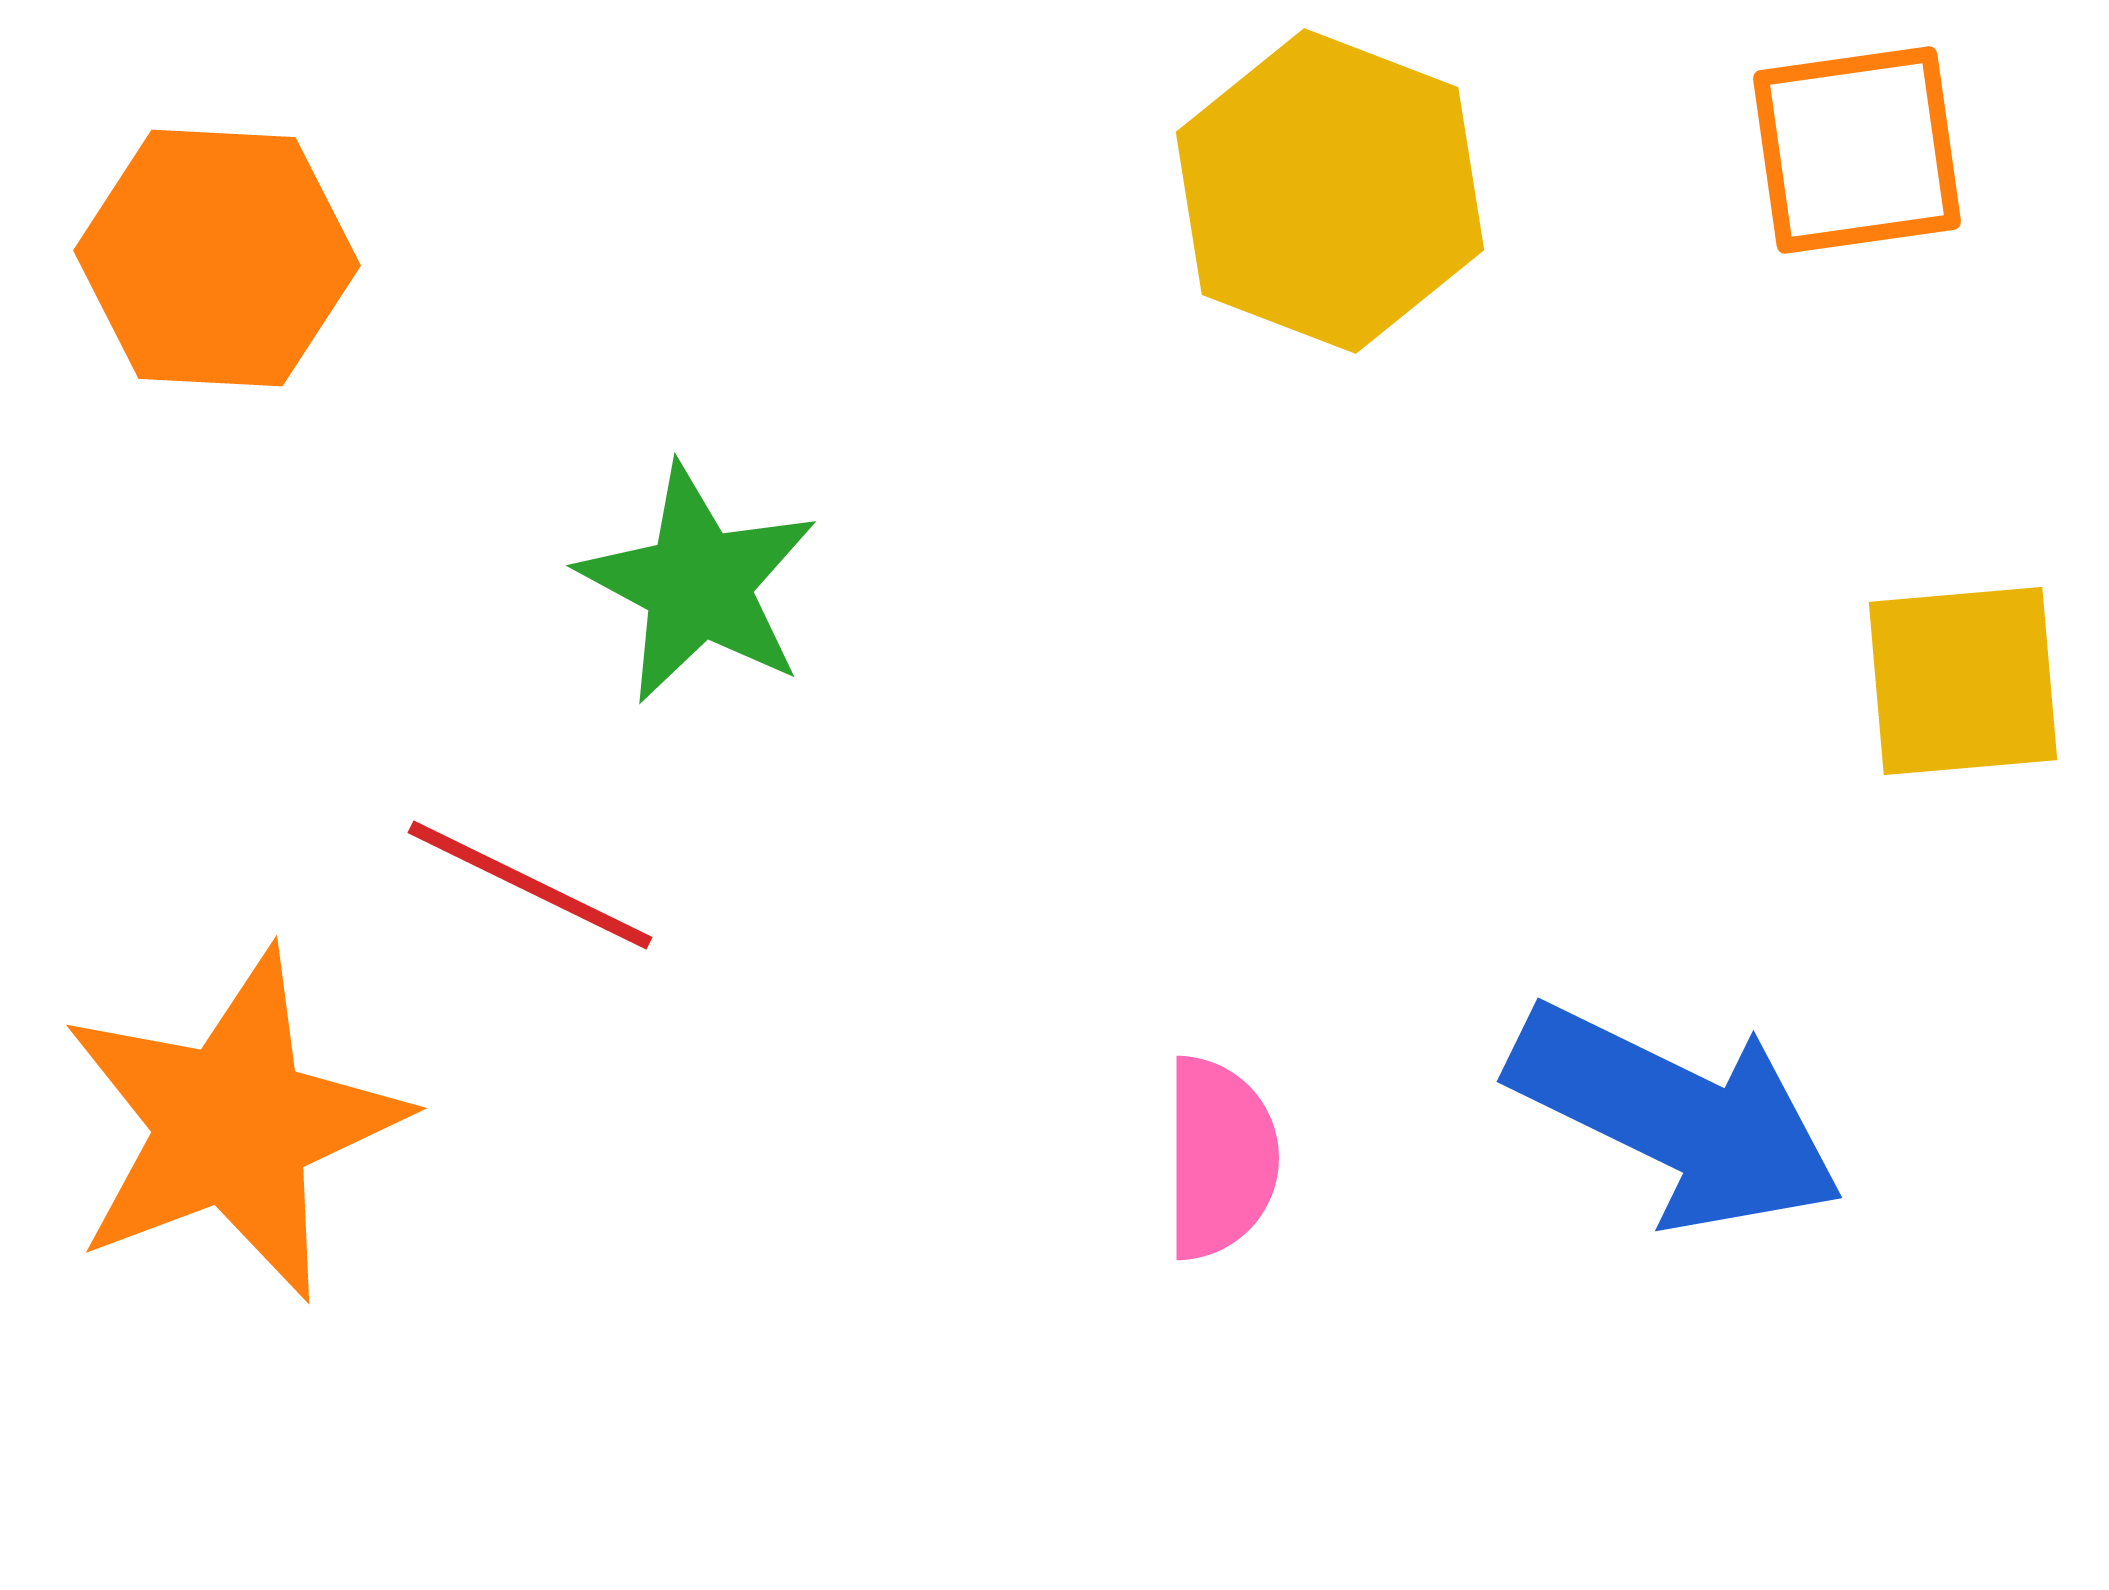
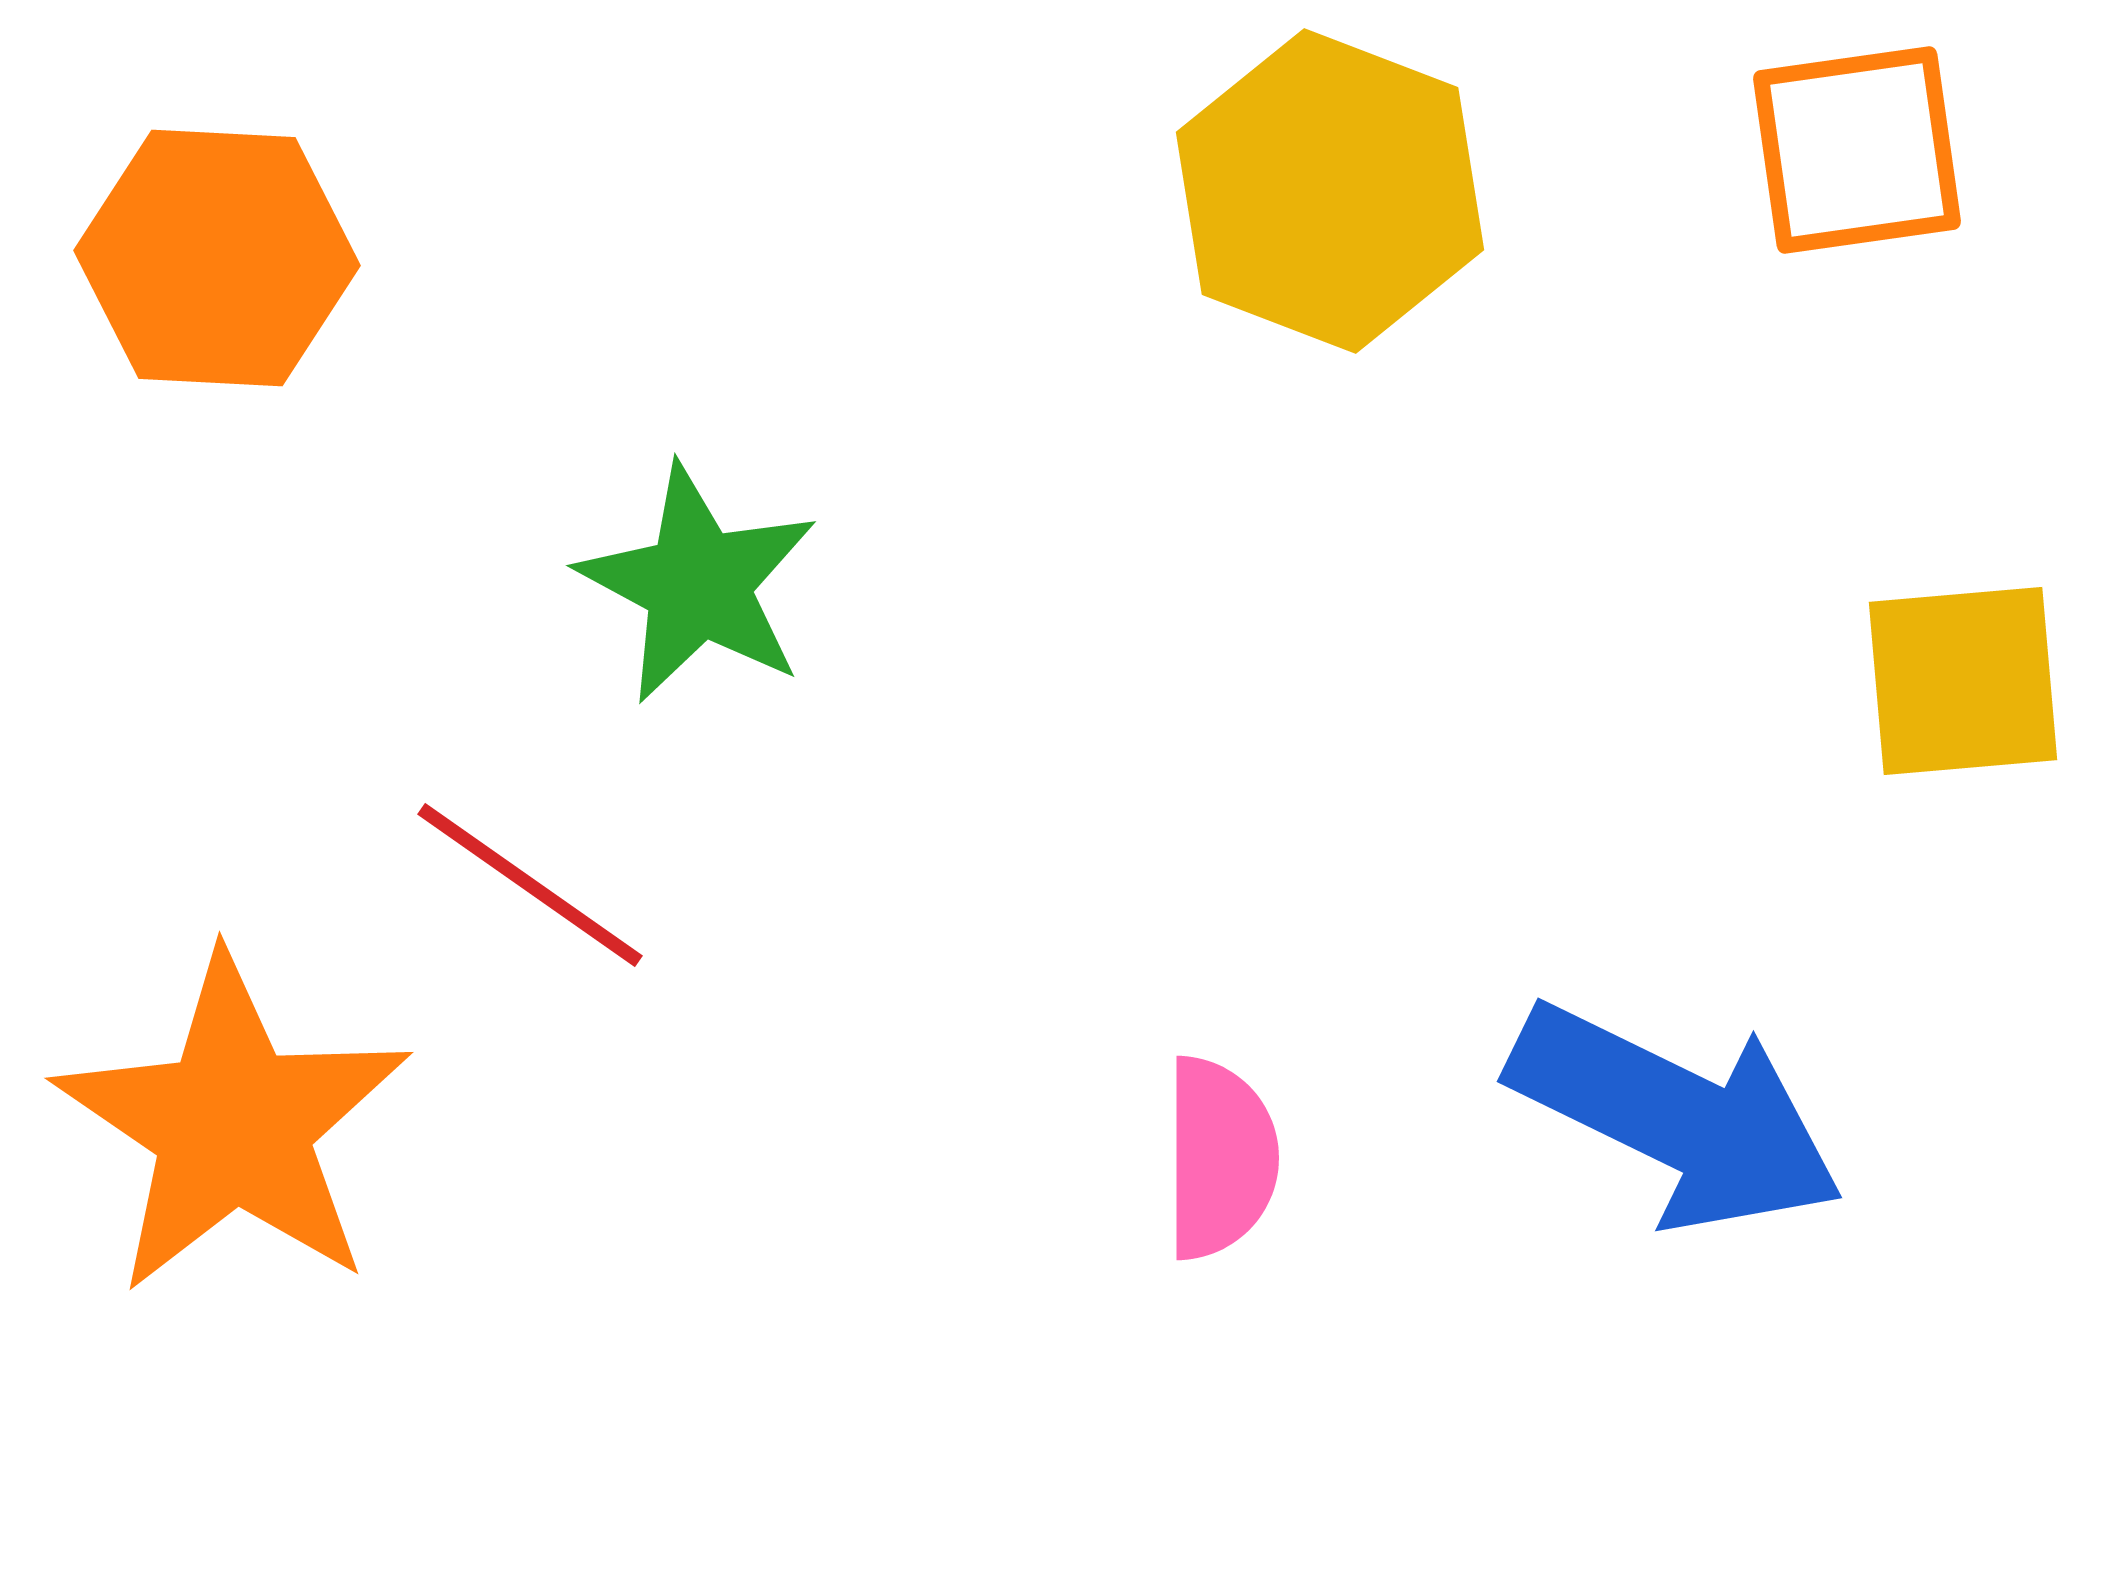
red line: rotated 9 degrees clockwise
orange star: rotated 17 degrees counterclockwise
